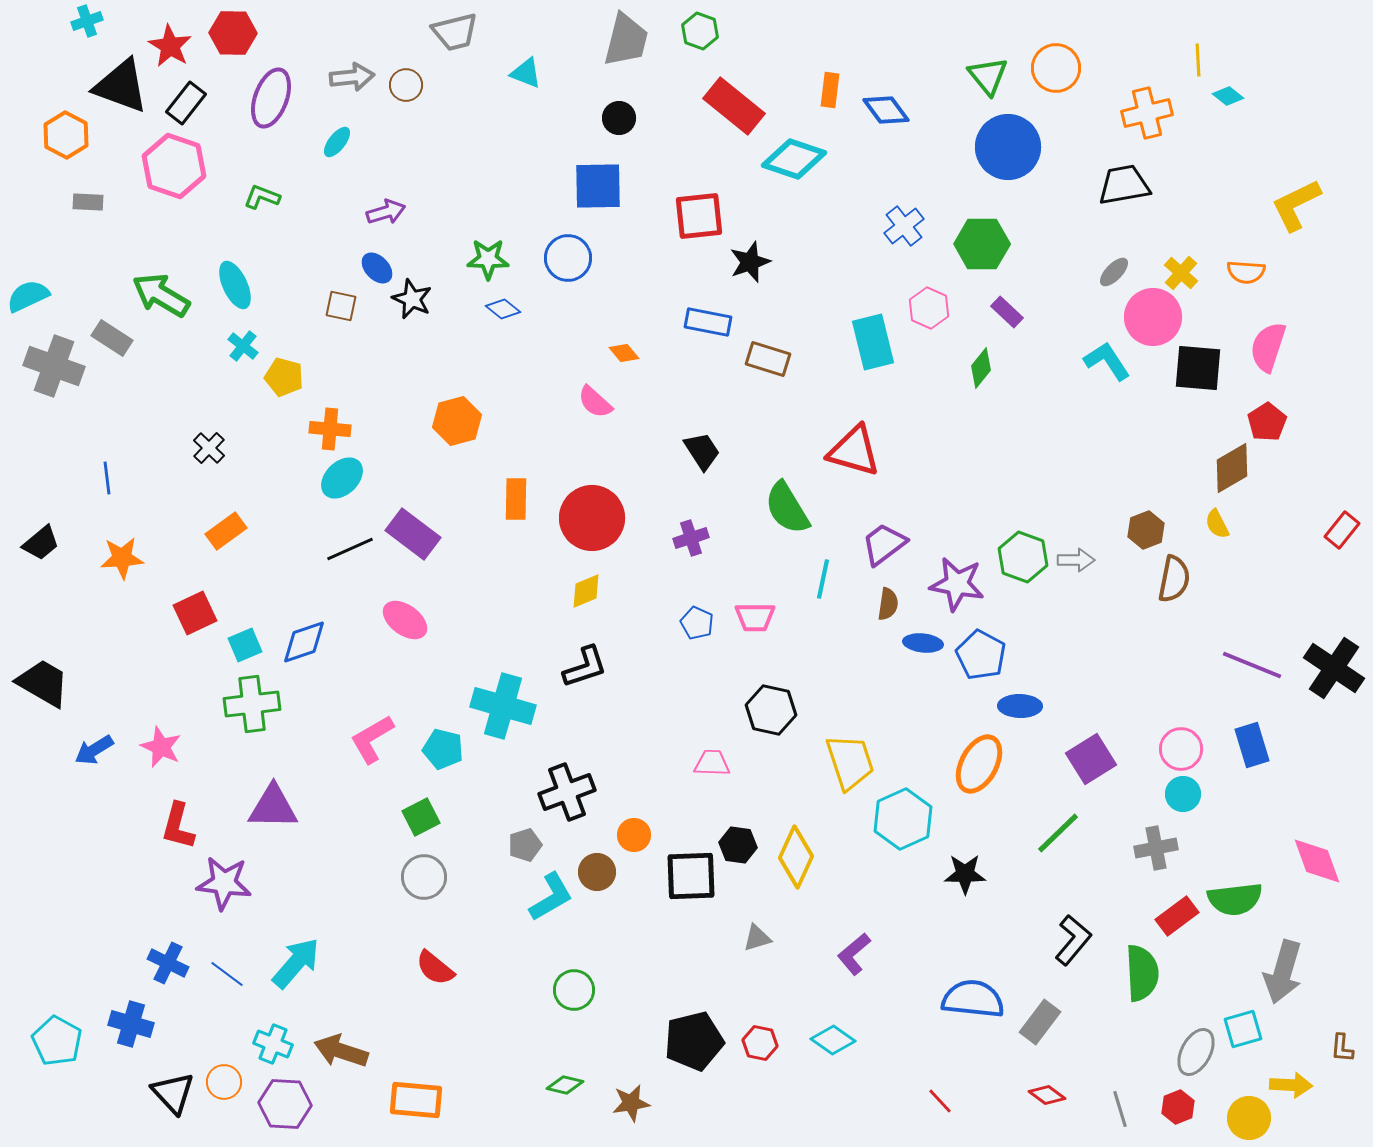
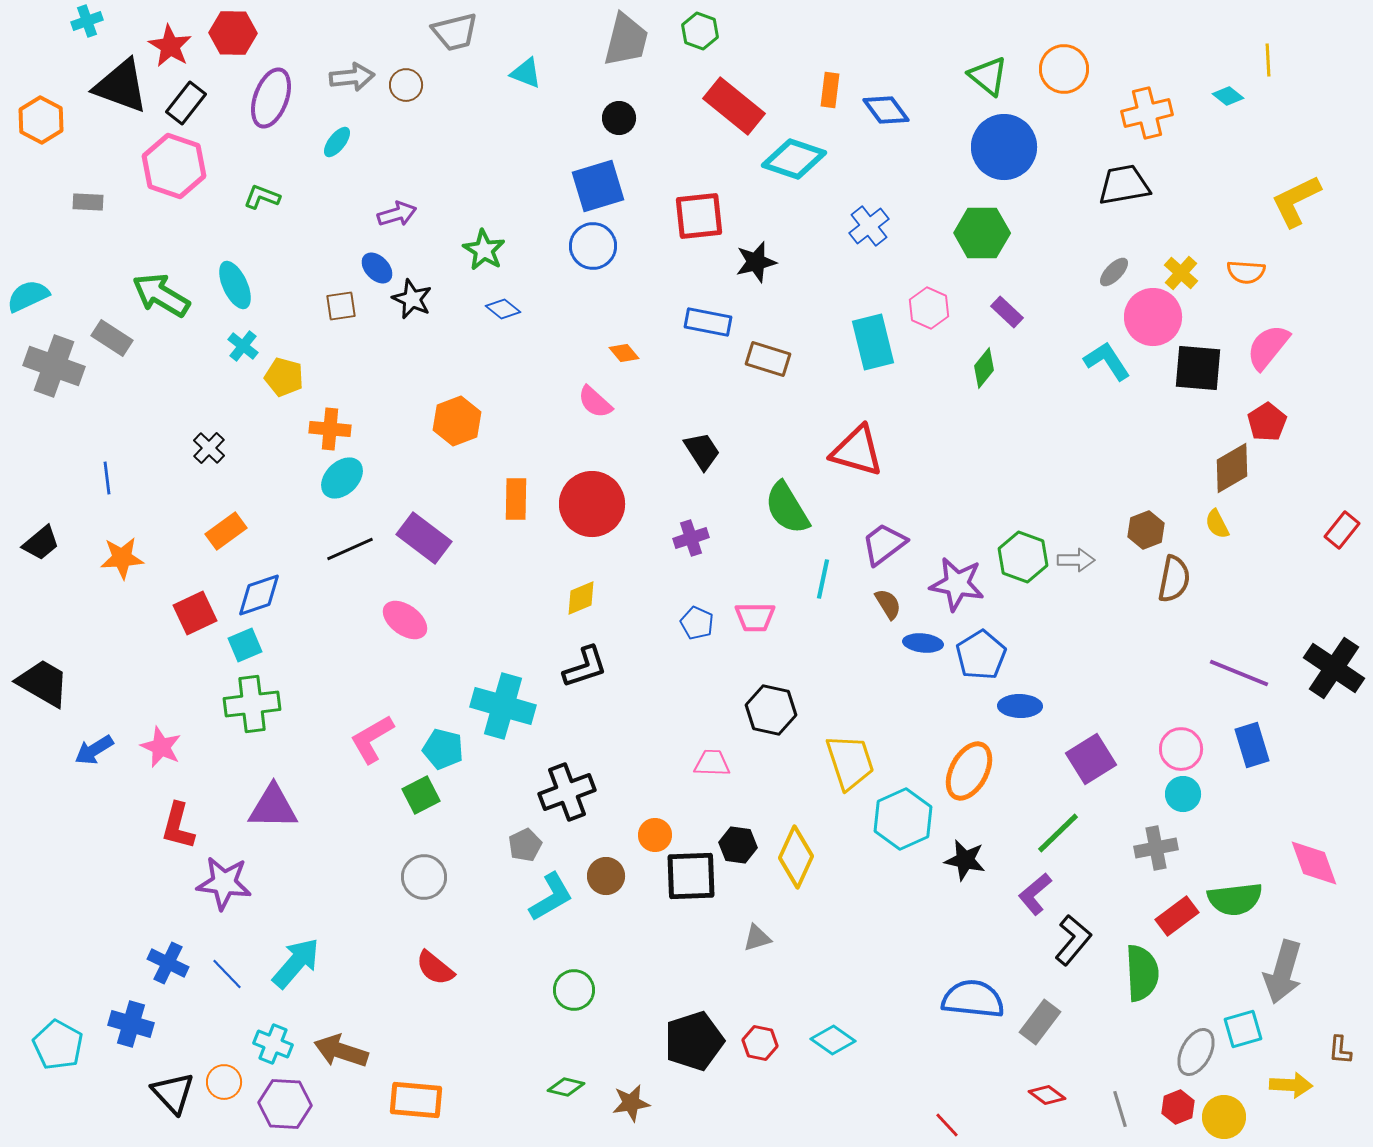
yellow line at (1198, 60): moved 70 px right
orange circle at (1056, 68): moved 8 px right, 1 px down
green triangle at (988, 76): rotated 12 degrees counterclockwise
orange hexagon at (66, 135): moved 25 px left, 15 px up
blue circle at (1008, 147): moved 4 px left
blue square at (598, 186): rotated 16 degrees counterclockwise
yellow L-shape at (1296, 205): moved 4 px up
purple arrow at (386, 212): moved 11 px right, 2 px down
blue cross at (904, 226): moved 35 px left
green hexagon at (982, 244): moved 11 px up
blue circle at (568, 258): moved 25 px right, 12 px up
green star at (488, 259): moved 4 px left, 9 px up; rotated 30 degrees clockwise
black star at (750, 262): moved 6 px right; rotated 6 degrees clockwise
brown square at (341, 306): rotated 20 degrees counterclockwise
pink semicircle at (1268, 347): rotated 21 degrees clockwise
green diamond at (981, 368): moved 3 px right
orange hexagon at (457, 421): rotated 6 degrees counterclockwise
red triangle at (854, 451): moved 3 px right
red circle at (592, 518): moved 14 px up
purple rectangle at (413, 534): moved 11 px right, 4 px down
yellow diamond at (586, 591): moved 5 px left, 7 px down
brown semicircle at (888, 604): rotated 40 degrees counterclockwise
blue diamond at (304, 642): moved 45 px left, 47 px up
blue pentagon at (981, 655): rotated 12 degrees clockwise
purple line at (1252, 665): moved 13 px left, 8 px down
orange ellipse at (979, 764): moved 10 px left, 7 px down
green square at (421, 817): moved 22 px up
orange circle at (634, 835): moved 21 px right
gray pentagon at (525, 845): rotated 8 degrees counterclockwise
pink diamond at (1317, 861): moved 3 px left, 2 px down
brown circle at (597, 872): moved 9 px right, 4 px down
black star at (965, 874): moved 14 px up; rotated 12 degrees clockwise
purple L-shape at (854, 954): moved 181 px right, 60 px up
blue line at (227, 974): rotated 9 degrees clockwise
cyan pentagon at (57, 1041): moved 1 px right, 4 px down
black pentagon at (694, 1041): rotated 4 degrees counterclockwise
brown L-shape at (1342, 1048): moved 2 px left, 2 px down
green diamond at (565, 1085): moved 1 px right, 2 px down
red line at (940, 1101): moved 7 px right, 24 px down
yellow circle at (1249, 1118): moved 25 px left, 1 px up
